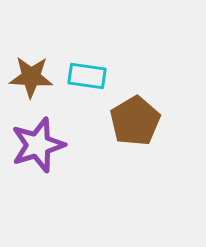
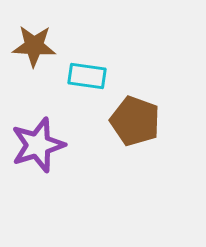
brown star: moved 3 px right, 31 px up
brown pentagon: rotated 21 degrees counterclockwise
